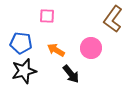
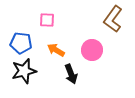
pink square: moved 4 px down
pink circle: moved 1 px right, 2 px down
black arrow: rotated 18 degrees clockwise
